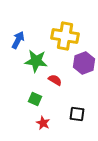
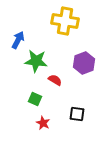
yellow cross: moved 15 px up
